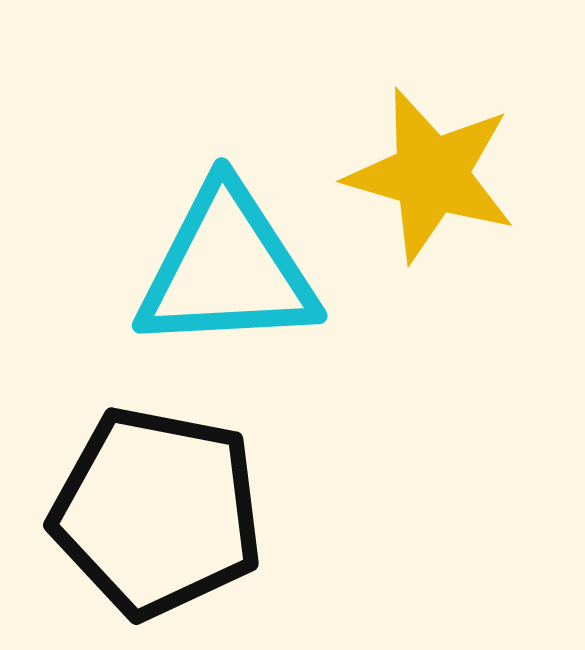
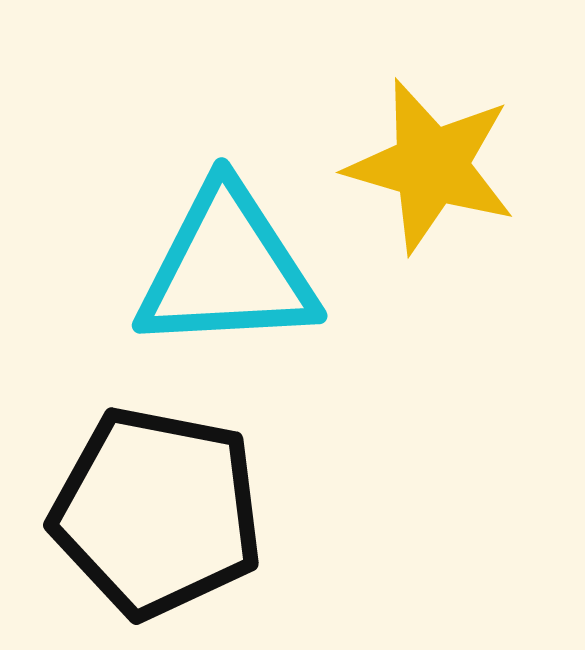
yellow star: moved 9 px up
